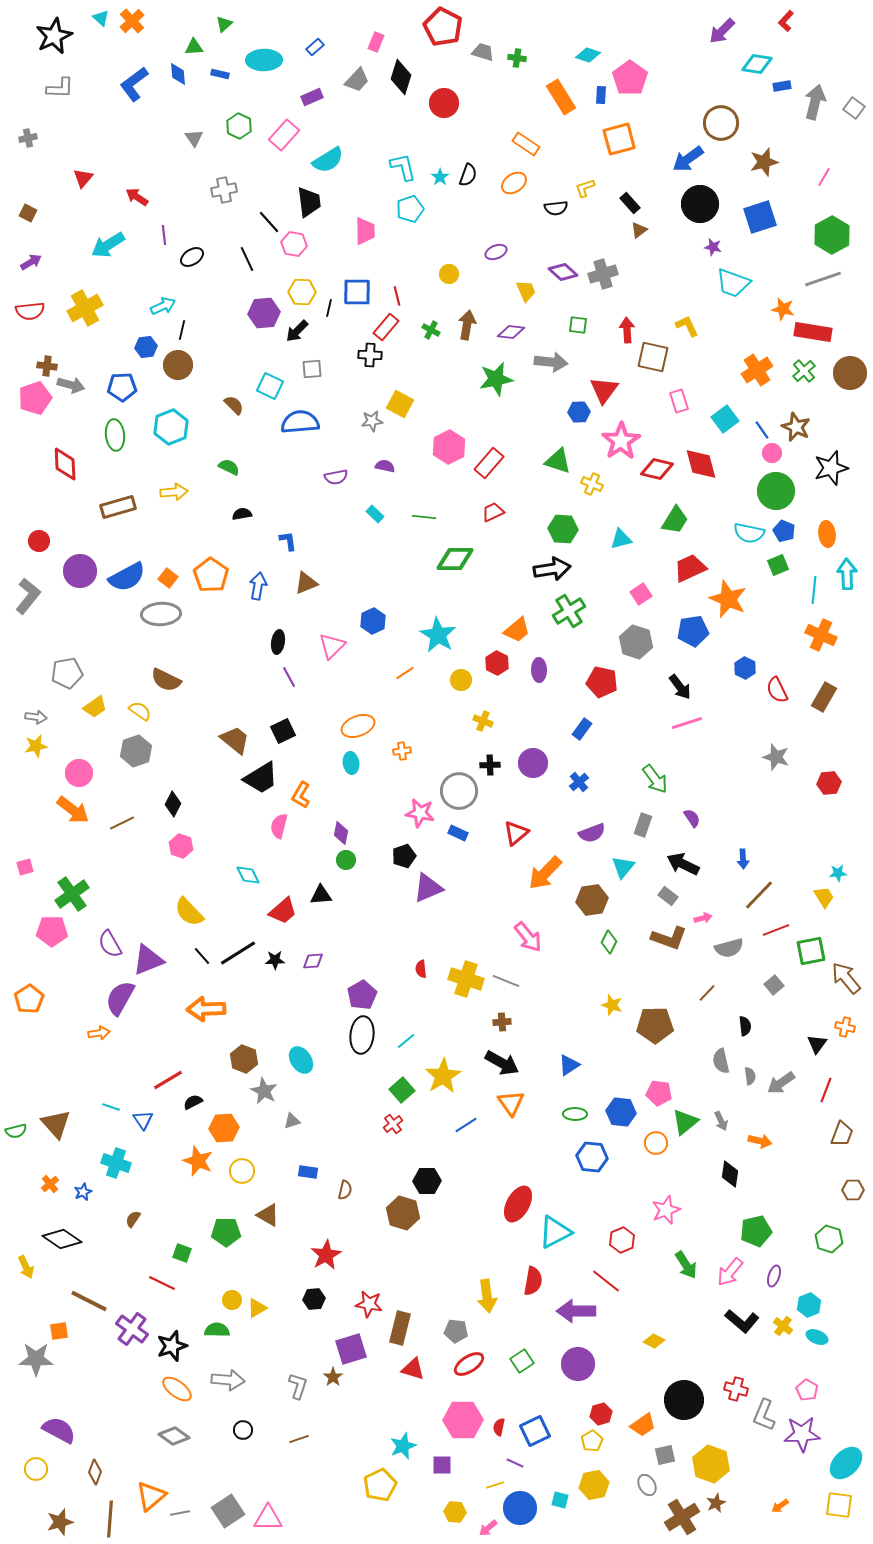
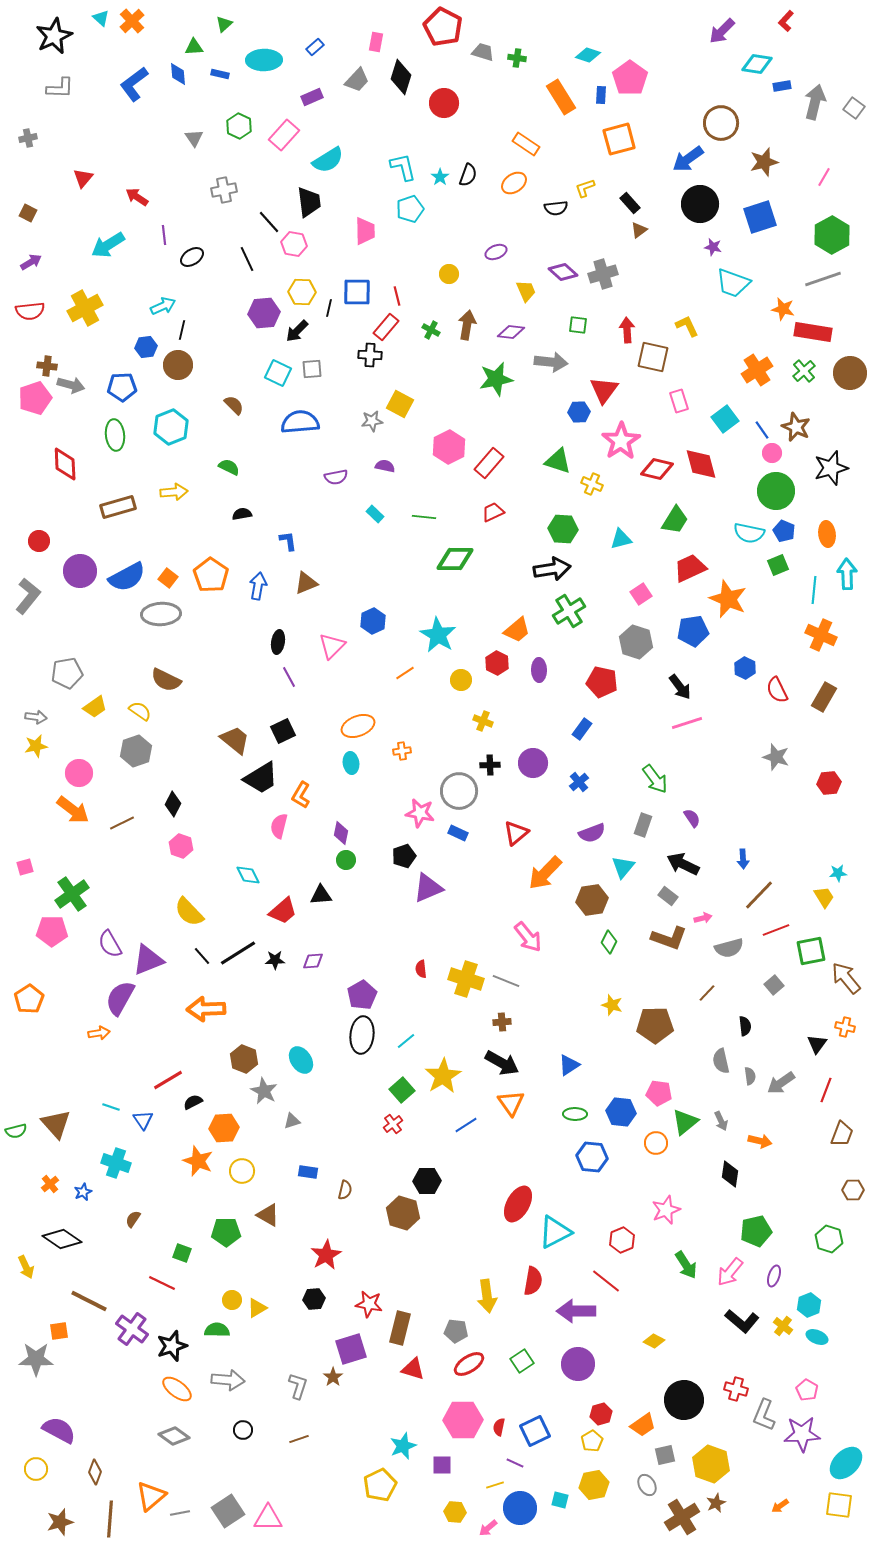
pink rectangle at (376, 42): rotated 12 degrees counterclockwise
cyan square at (270, 386): moved 8 px right, 13 px up
